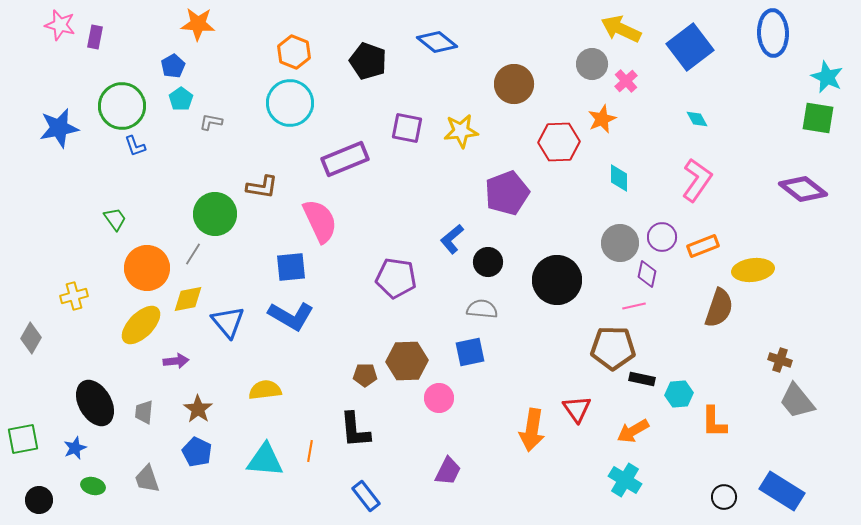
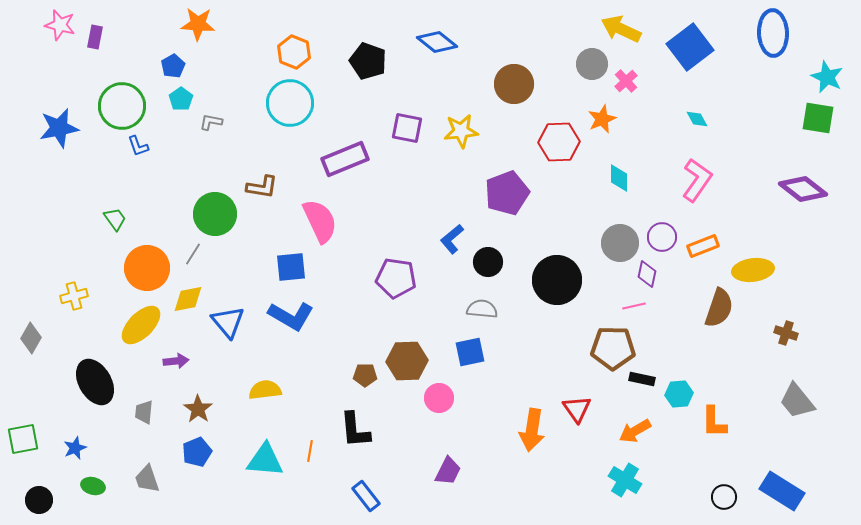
blue L-shape at (135, 146): moved 3 px right
brown cross at (780, 360): moved 6 px right, 27 px up
black ellipse at (95, 403): moved 21 px up
orange arrow at (633, 431): moved 2 px right
blue pentagon at (197, 452): rotated 24 degrees clockwise
